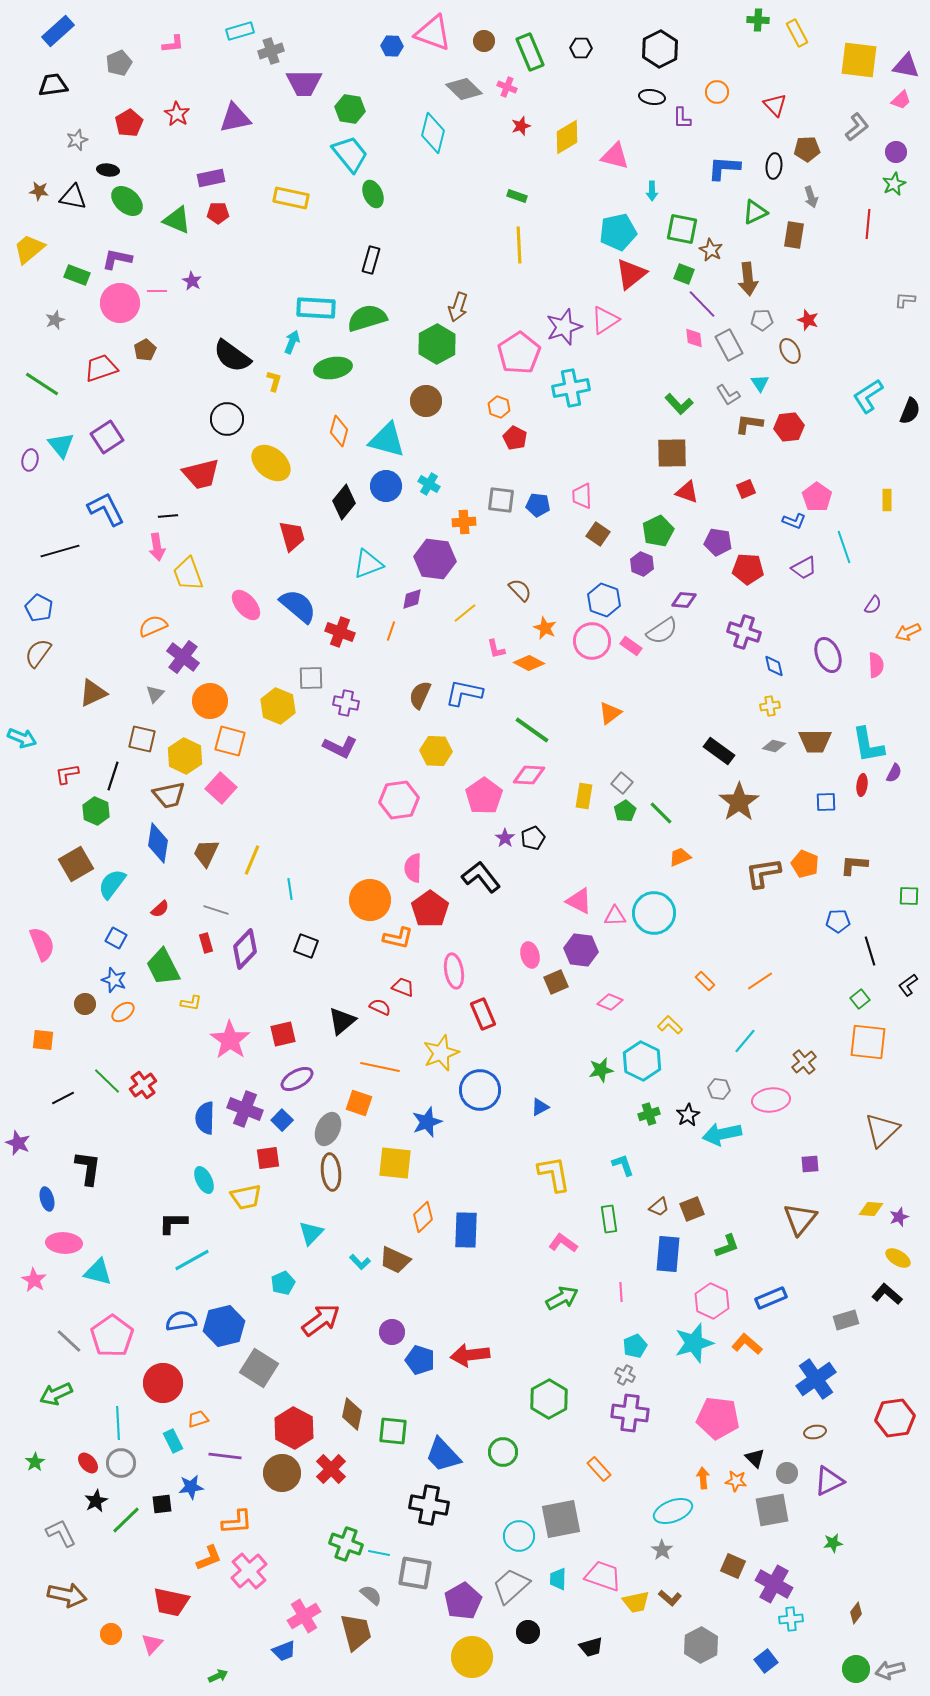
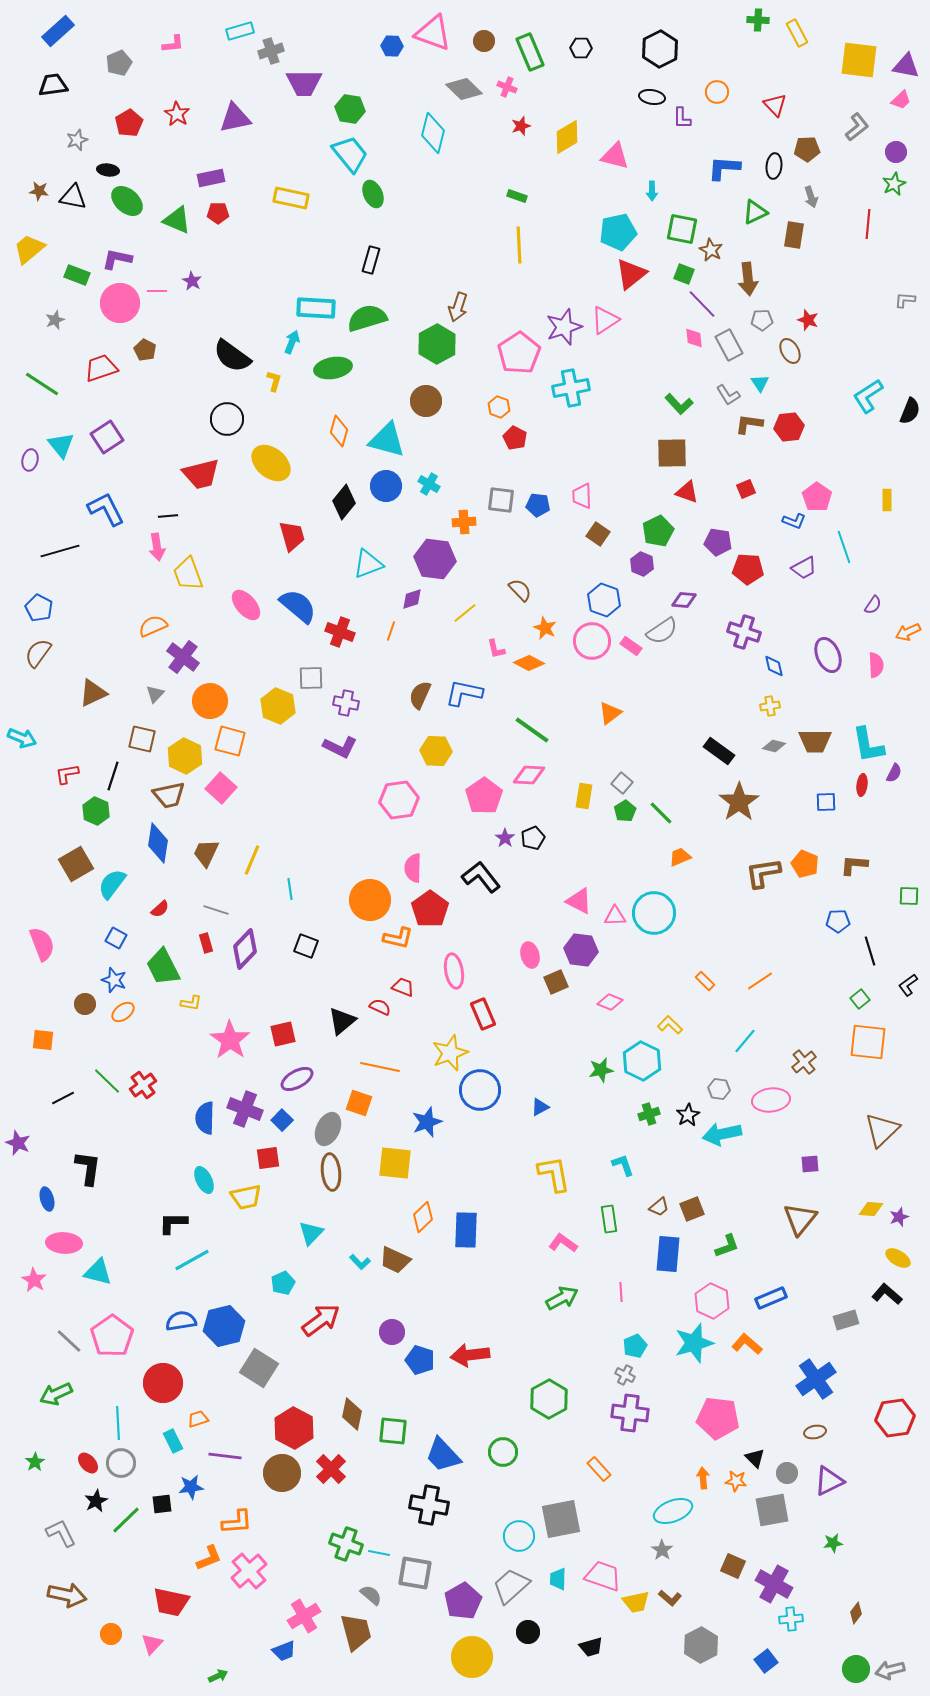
brown pentagon at (145, 350): rotated 15 degrees counterclockwise
yellow star at (441, 1053): moved 9 px right
